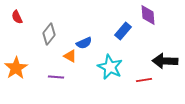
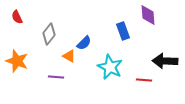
blue rectangle: rotated 60 degrees counterclockwise
blue semicircle: rotated 21 degrees counterclockwise
orange triangle: moved 1 px left
orange star: moved 1 px right, 7 px up; rotated 20 degrees counterclockwise
red line: rotated 14 degrees clockwise
